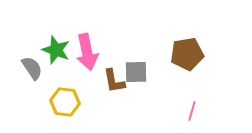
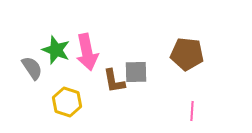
brown pentagon: rotated 16 degrees clockwise
yellow hexagon: moved 2 px right; rotated 12 degrees clockwise
pink line: rotated 12 degrees counterclockwise
